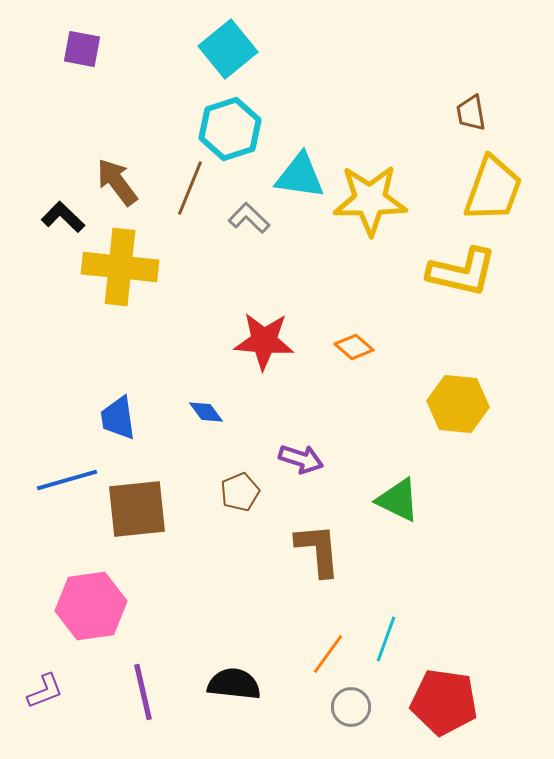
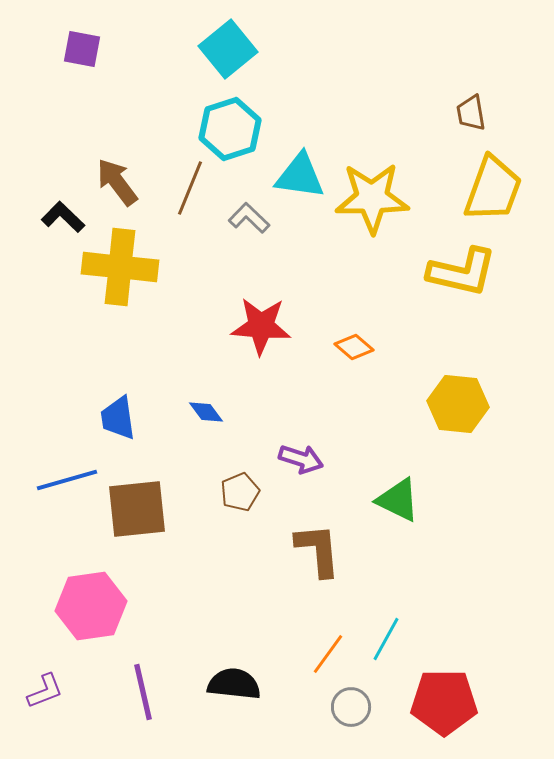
yellow star: moved 2 px right, 2 px up
red star: moved 3 px left, 15 px up
cyan line: rotated 9 degrees clockwise
red pentagon: rotated 8 degrees counterclockwise
